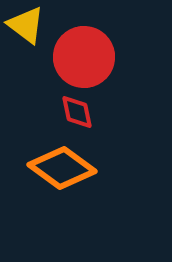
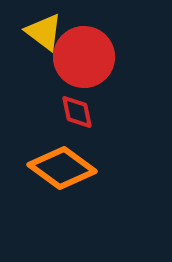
yellow triangle: moved 18 px right, 7 px down
